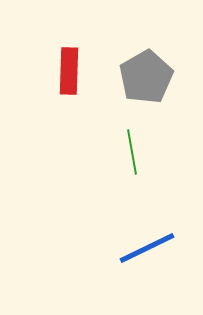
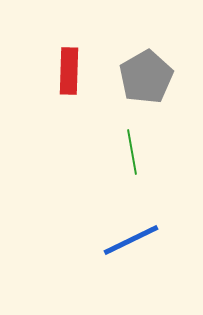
blue line: moved 16 px left, 8 px up
